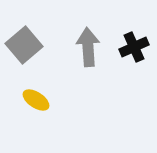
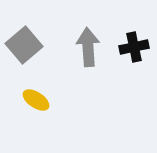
black cross: rotated 12 degrees clockwise
